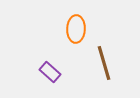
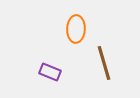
purple rectangle: rotated 20 degrees counterclockwise
